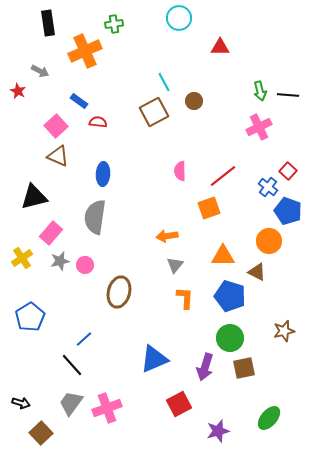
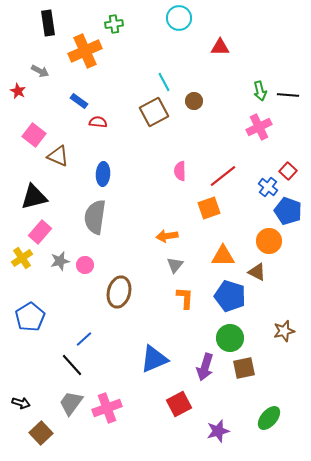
pink square at (56, 126): moved 22 px left, 9 px down; rotated 10 degrees counterclockwise
pink rectangle at (51, 233): moved 11 px left, 1 px up
